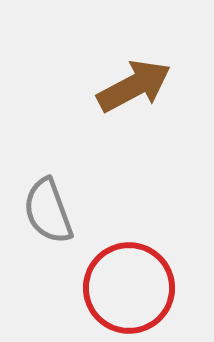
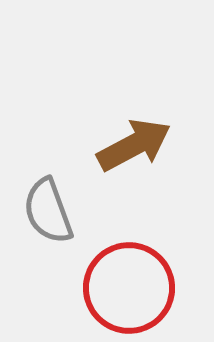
brown arrow: moved 59 px down
